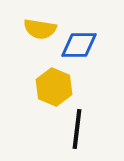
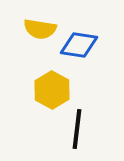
blue diamond: rotated 9 degrees clockwise
yellow hexagon: moved 2 px left, 3 px down; rotated 6 degrees clockwise
